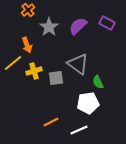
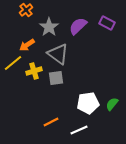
orange cross: moved 2 px left
orange arrow: rotated 77 degrees clockwise
gray triangle: moved 20 px left, 10 px up
green semicircle: moved 14 px right, 22 px down; rotated 64 degrees clockwise
